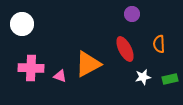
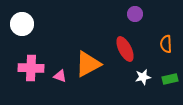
purple circle: moved 3 px right
orange semicircle: moved 7 px right
